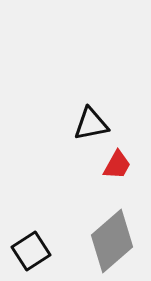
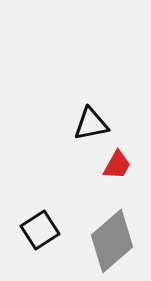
black square: moved 9 px right, 21 px up
